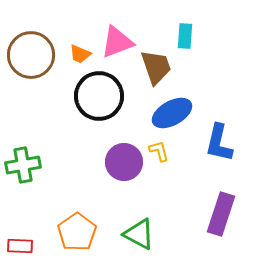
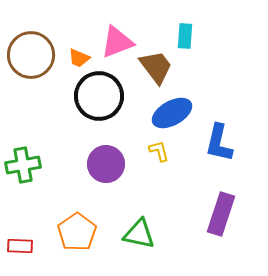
orange trapezoid: moved 1 px left, 4 px down
brown trapezoid: rotated 18 degrees counterclockwise
purple circle: moved 18 px left, 2 px down
green triangle: rotated 16 degrees counterclockwise
